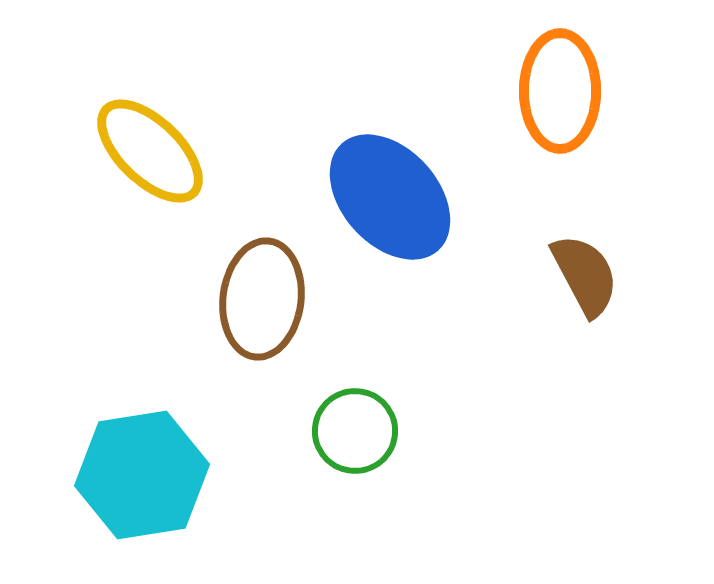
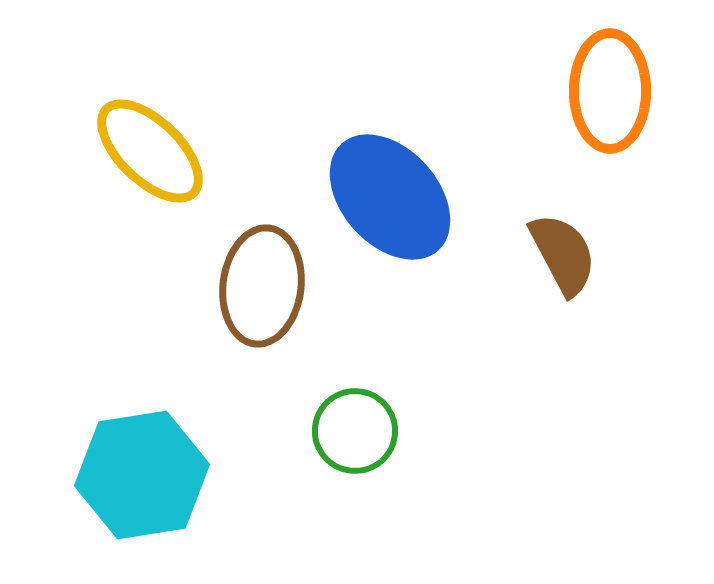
orange ellipse: moved 50 px right
brown semicircle: moved 22 px left, 21 px up
brown ellipse: moved 13 px up
